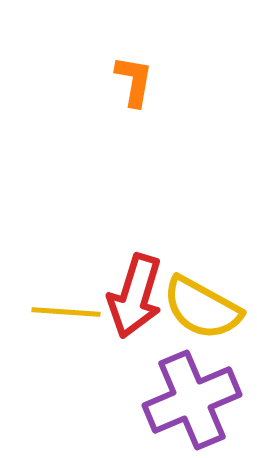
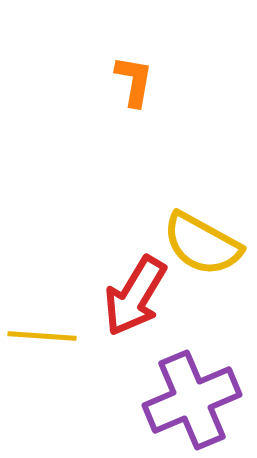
red arrow: rotated 14 degrees clockwise
yellow semicircle: moved 64 px up
yellow line: moved 24 px left, 24 px down
